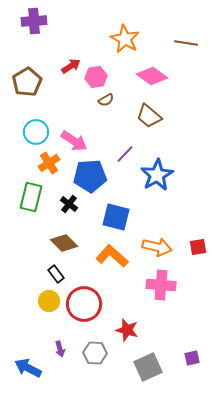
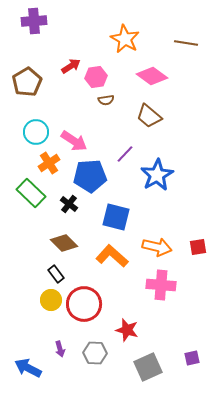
brown semicircle: rotated 21 degrees clockwise
green rectangle: moved 4 px up; rotated 60 degrees counterclockwise
yellow circle: moved 2 px right, 1 px up
